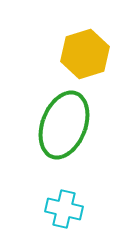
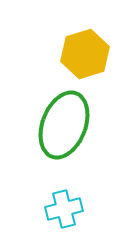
cyan cross: rotated 27 degrees counterclockwise
